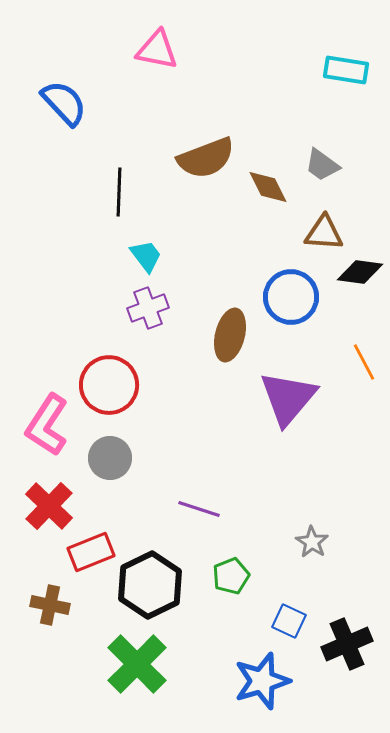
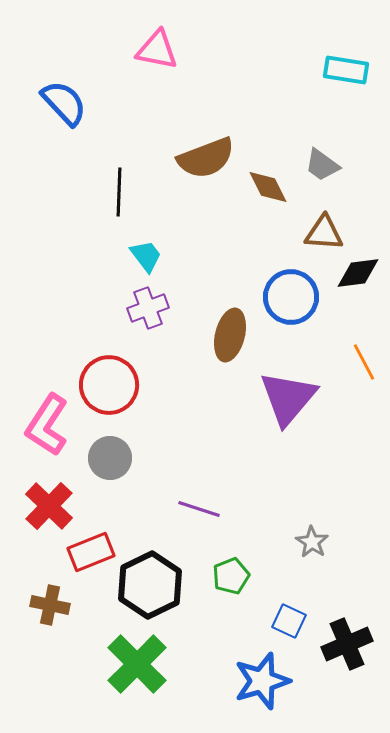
black diamond: moved 2 px left, 1 px down; rotated 15 degrees counterclockwise
